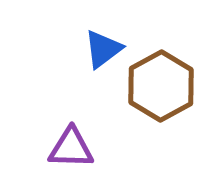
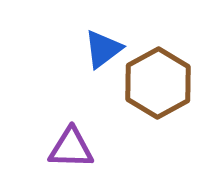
brown hexagon: moved 3 px left, 3 px up
